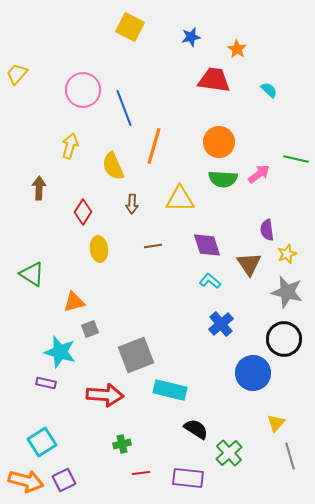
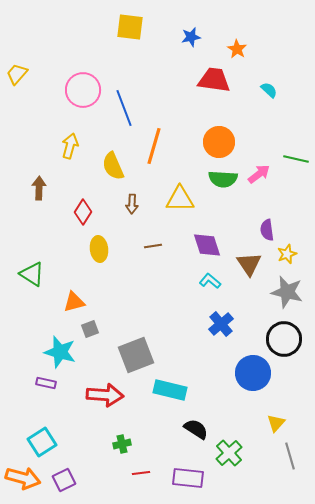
yellow square at (130, 27): rotated 20 degrees counterclockwise
orange arrow at (26, 481): moved 3 px left, 3 px up
